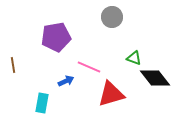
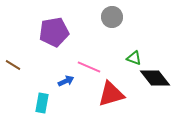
purple pentagon: moved 2 px left, 5 px up
brown line: rotated 49 degrees counterclockwise
